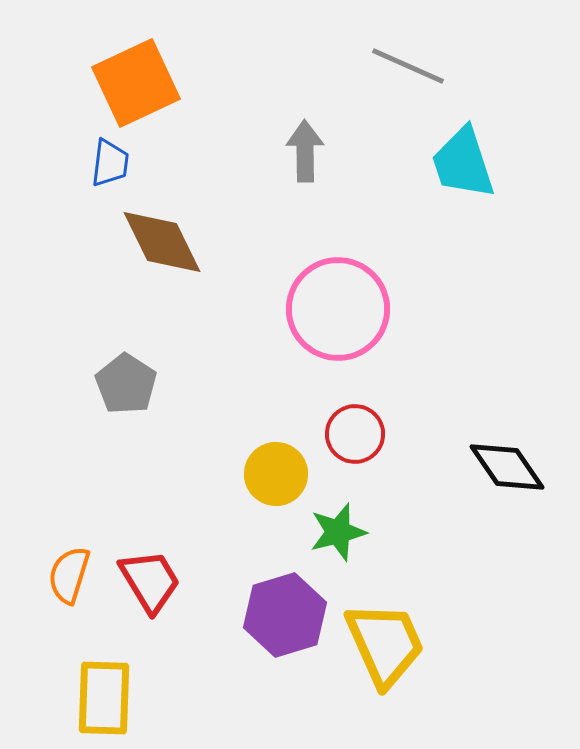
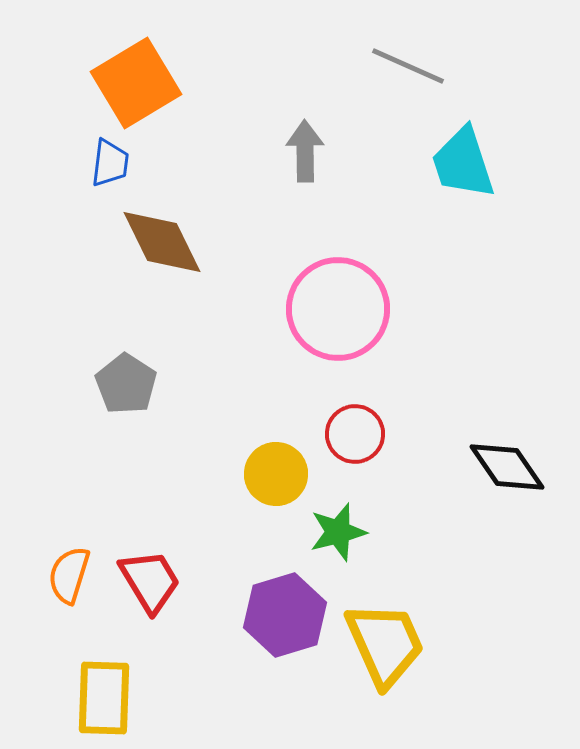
orange square: rotated 6 degrees counterclockwise
